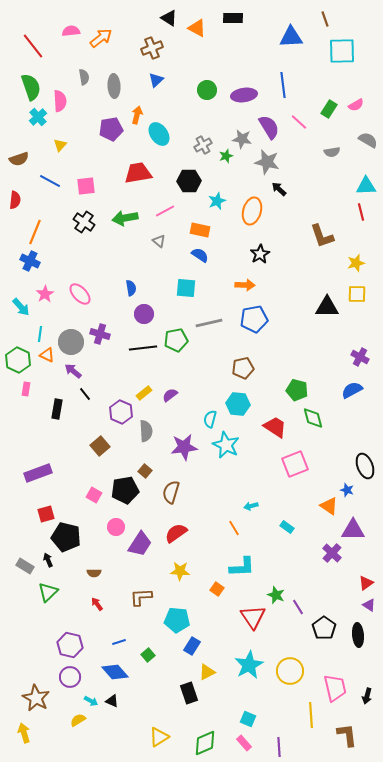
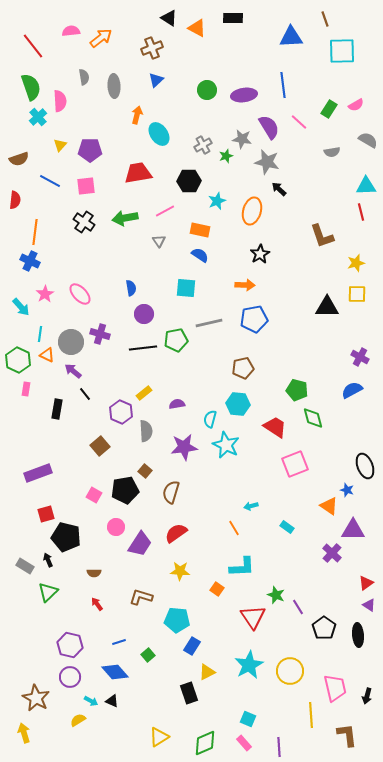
purple pentagon at (111, 129): moved 21 px left, 21 px down; rotated 10 degrees clockwise
orange line at (35, 232): rotated 15 degrees counterclockwise
gray triangle at (159, 241): rotated 16 degrees clockwise
purple semicircle at (170, 395): moved 7 px right, 9 px down; rotated 28 degrees clockwise
brown L-shape at (141, 597): rotated 20 degrees clockwise
